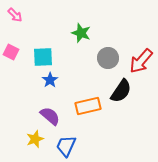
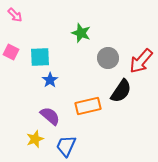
cyan square: moved 3 px left
